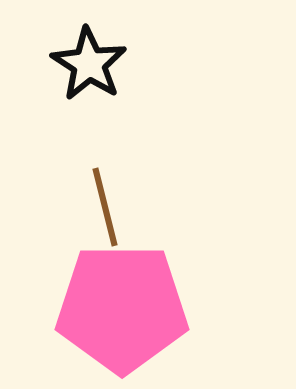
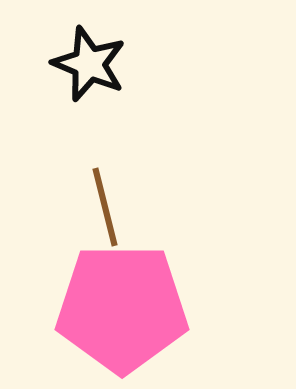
black star: rotated 10 degrees counterclockwise
